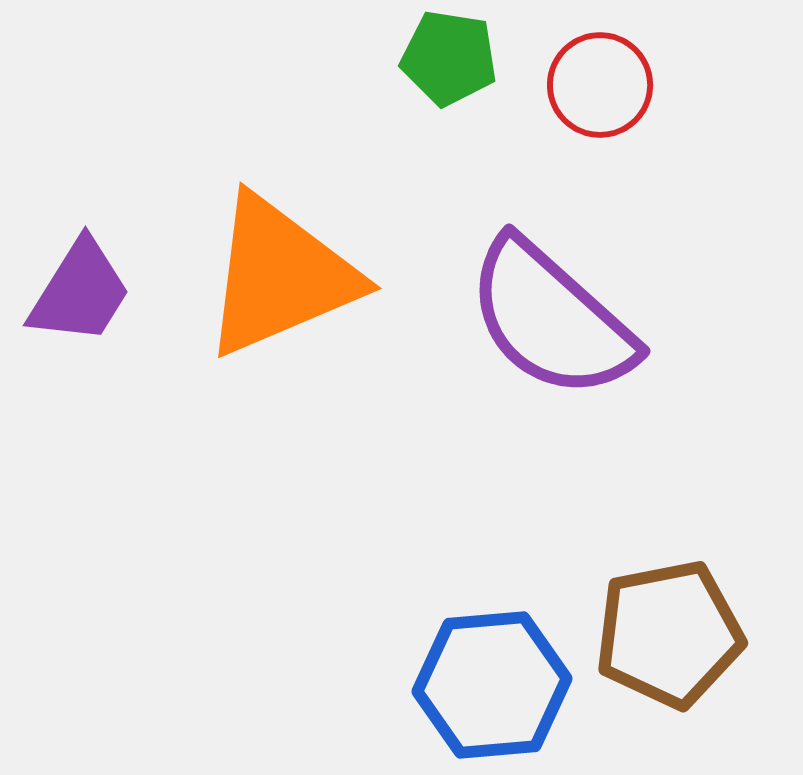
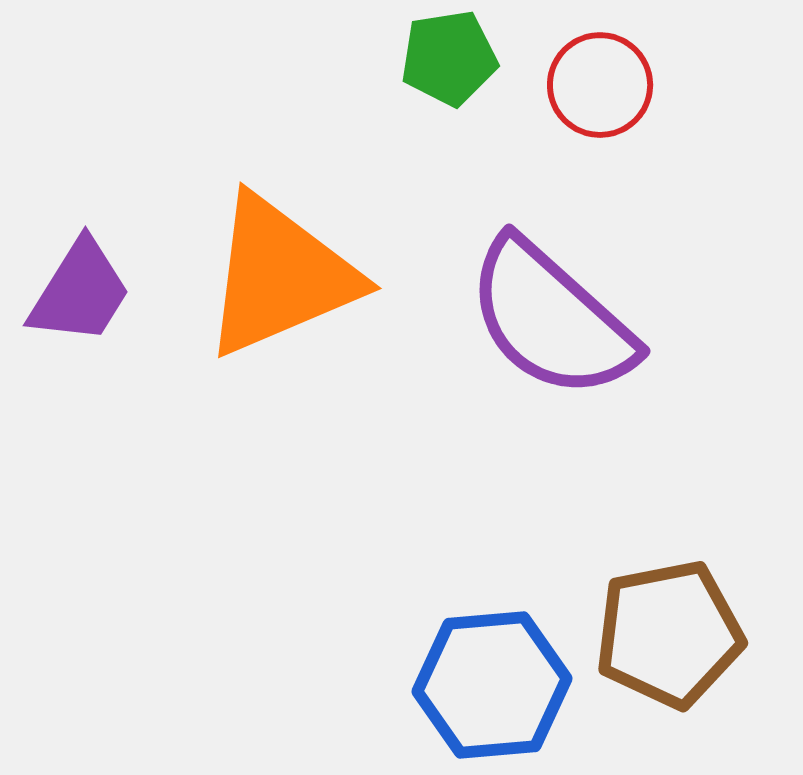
green pentagon: rotated 18 degrees counterclockwise
